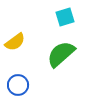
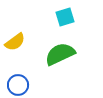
green semicircle: moved 1 px left; rotated 16 degrees clockwise
